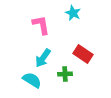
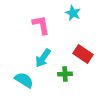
cyan semicircle: moved 8 px left
